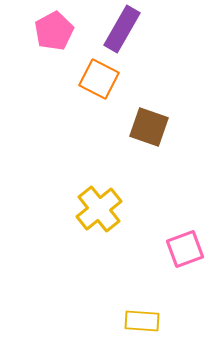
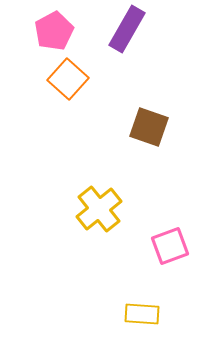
purple rectangle: moved 5 px right
orange square: moved 31 px left; rotated 15 degrees clockwise
pink square: moved 15 px left, 3 px up
yellow rectangle: moved 7 px up
